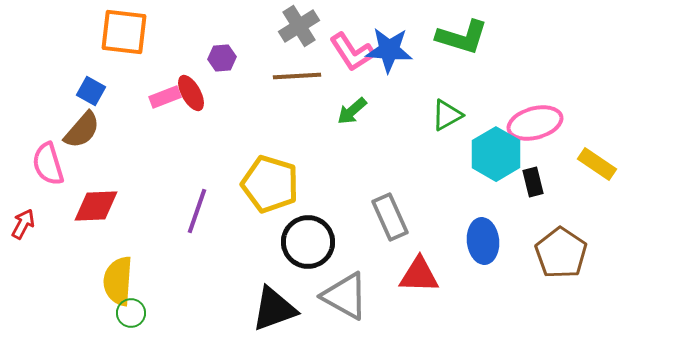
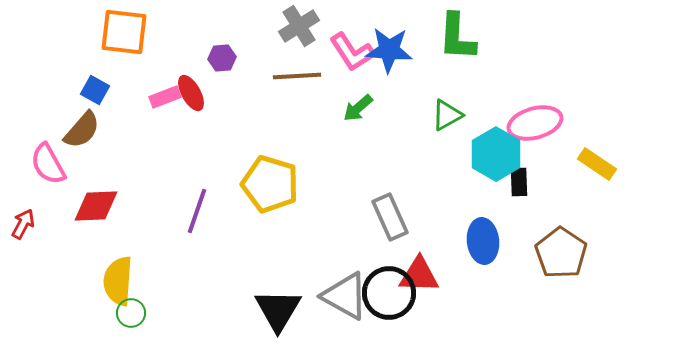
green L-shape: moved 5 px left; rotated 76 degrees clockwise
blue square: moved 4 px right, 1 px up
green arrow: moved 6 px right, 3 px up
pink semicircle: rotated 12 degrees counterclockwise
black rectangle: moved 14 px left; rotated 12 degrees clockwise
black circle: moved 81 px right, 51 px down
black triangle: moved 4 px right, 1 px down; rotated 39 degrees counterclockwise
